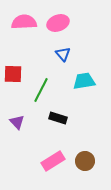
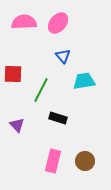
pink ellipse: rotated 30 degrees counterclockwise
blue triangle: moved 2 px down
purple triangle: moved 3 px down
pink rectangle: rotated 45 degrees counterclockwise
